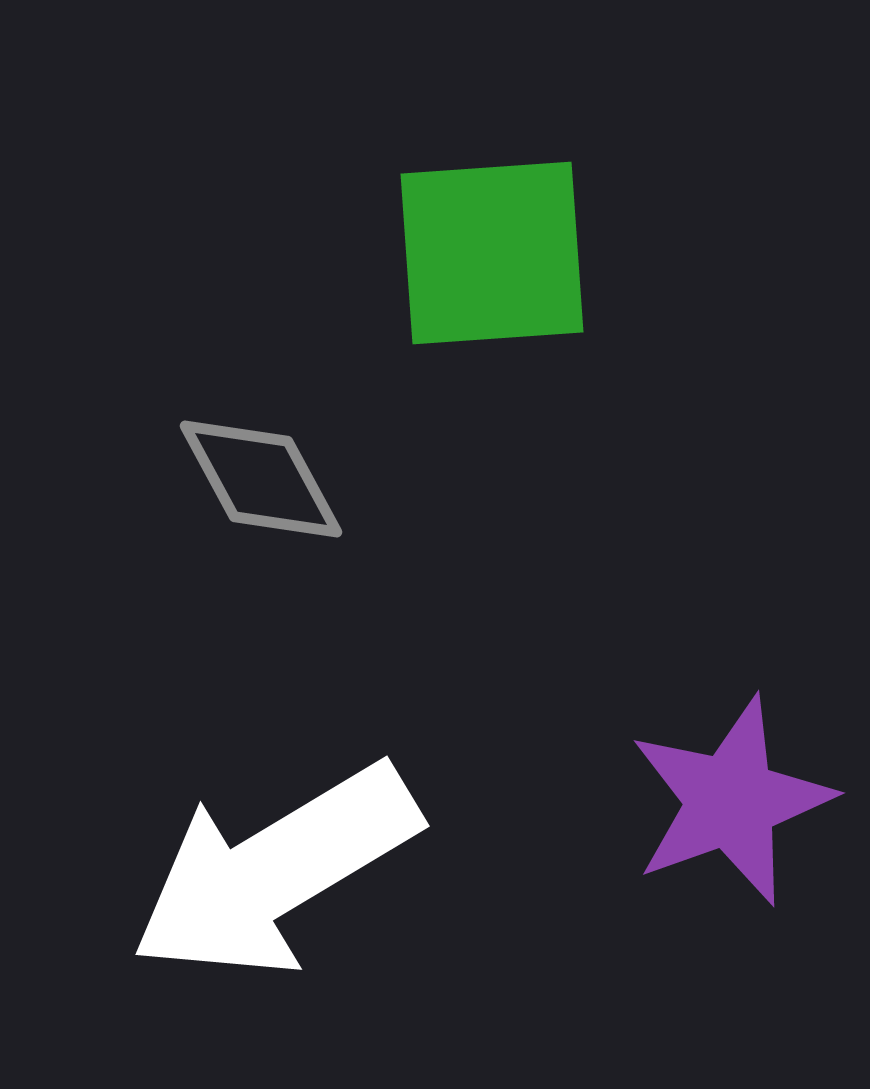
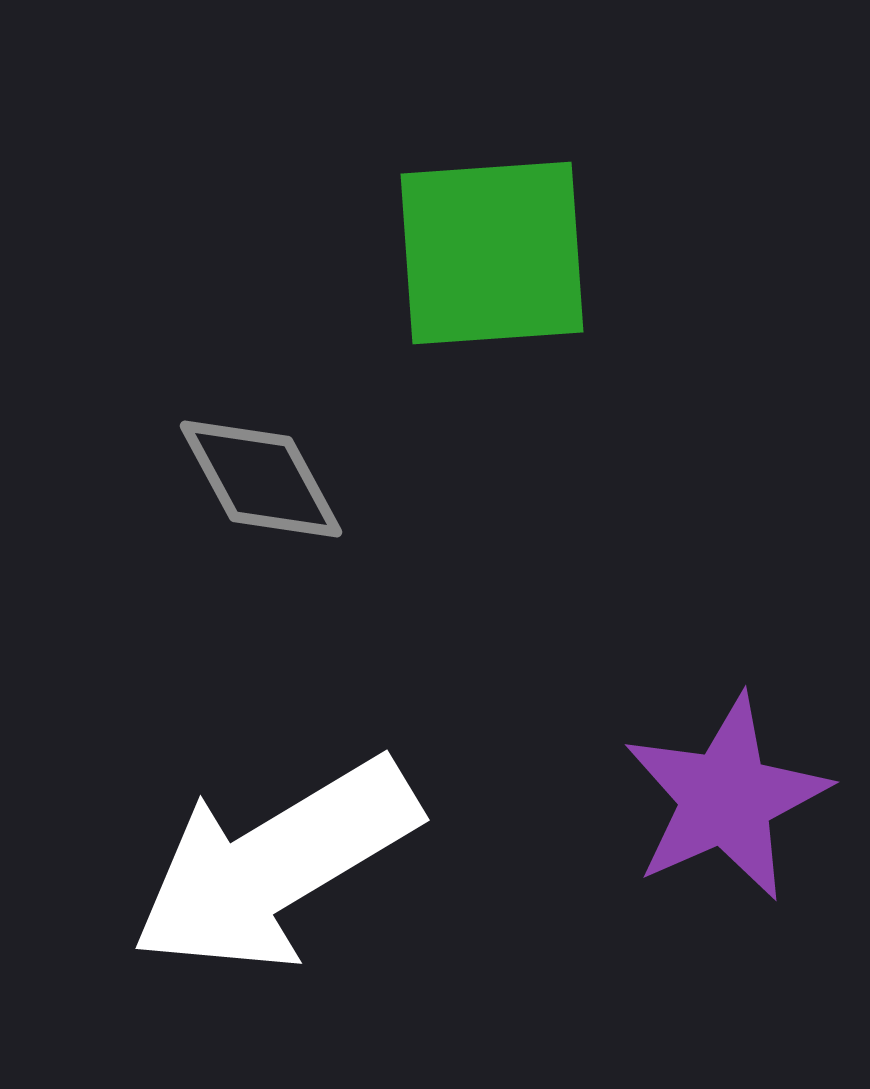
purple star: moved 5 px left, 3 px up; rotated 4 degrees counterclockwise
white arrow: moved 6 px up
